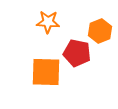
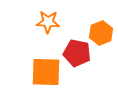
orange hexagon: moved 1 px right, 2 px down
